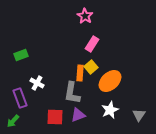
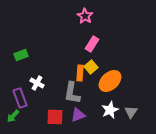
gray triangle: moved 8 px left, 3 px up
green arrow: moved 5 px up
